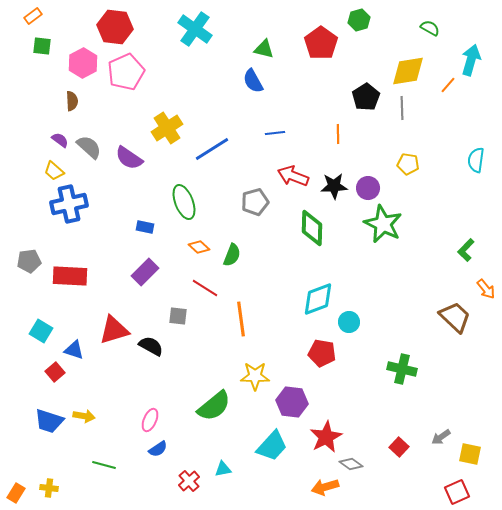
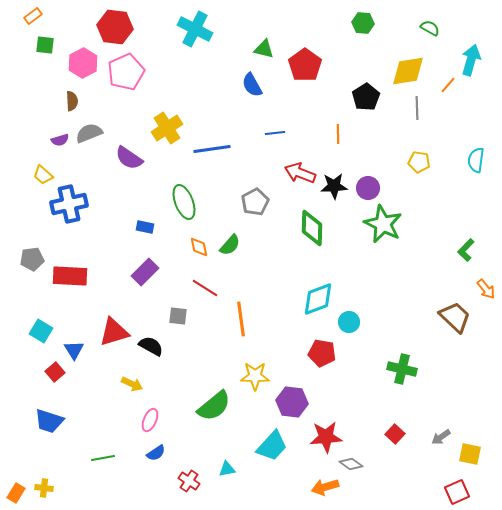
green hexagon at (359, 20): moved 4 px right, 3 px down; rotated 20 degrees clockwise
cyan cross at (195, 29): rotated 8 degrees counterclockwise
red pentagon at (321, 43): moved 16 px left, 22 px down
green square at (42, 46): moved 3 px right, 1 px up
blue semicircle at (253, 81): moved 1 px left, 4 px down
gray line at (402, 108): moved 15 px right
purple semicircle at (60, 140): rotated 126 degrees clockwise
gray semicircle at (89, 147): moved 14 px up; rotated 64 degrees counterclockwise
blue line at (212, 149): rotated 24 degrees clockwise
yellow pentagon at (408, 164): moved 11 px right, 2 px up
yellow trapezoid at (54, 171): moved 11 px left, 4 px down
red arrow at (293, 176): moved 7 px right, 3 px up
gray pentagon at (255, 202): rotated 12 degrees counterclockwise
orange diamond at (199, 247): rotated 35 degrees clockwise
green semicircle at (232, 255): moved 2 px left, 10 px up; rotated 20 degrees clockwise
gray pentagon at (29, 261): moved 3 px right, 2 px up
red triangle at (114, 330): moved 2 px down
blue triangle at (74, 350): rotated 40 degrees clockwise
yellow arrow at (84, 416): moved 48 px right, 32 px up; rotated 15 degrees clockwise
red star at (326, 437): rotated 24 degrees clockwise
red square at (399, 447): moved 4 px left, 13 px up
blue semicircle at (158, 449): moved 2 px left, 4 px down
green line at (104, 465): moved 1 px left, 7 px up; rotated 25 degrees counterclockwise
cyan triangle at (223, 469): moved 4 px right
red cross at (189, 481): rotated 15 degrees counterclockwise
yellow cross at (49, 488): moved 5 px left
